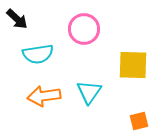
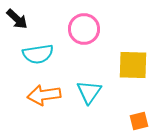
orange arrow: moved 1 px up
